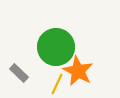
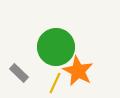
yellow line: moved 2 px left, 1 px up
